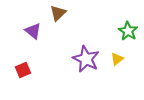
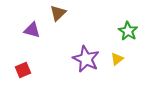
purple triangle: moved 1 px left, 1 px up; rotated 24 degrees counterclockwise
